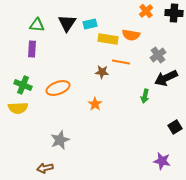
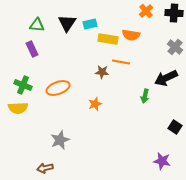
purple rectangle: rotated 28 degrees counterclockwise
gray cross: moved 17 px right, 8 px up; rotated 14 degrees counterclockwise
orange star: rotated 16 degrees clockwise
black square: rotated 24 degrees counterclockwise
